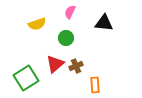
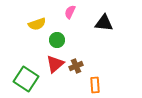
green circle: moved 9 px left, 2 px down
green square: moved 1 px down; rotated 25 degrees counterclockwise
